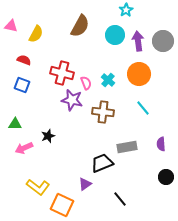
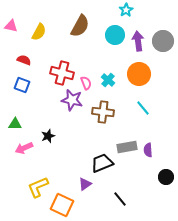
yellow semicircle: moved 3 px right, 2 px up
purple semicircle: moved 13 px left, 6 px down
yellow L-shape: rotated 120 degrees clockwise
